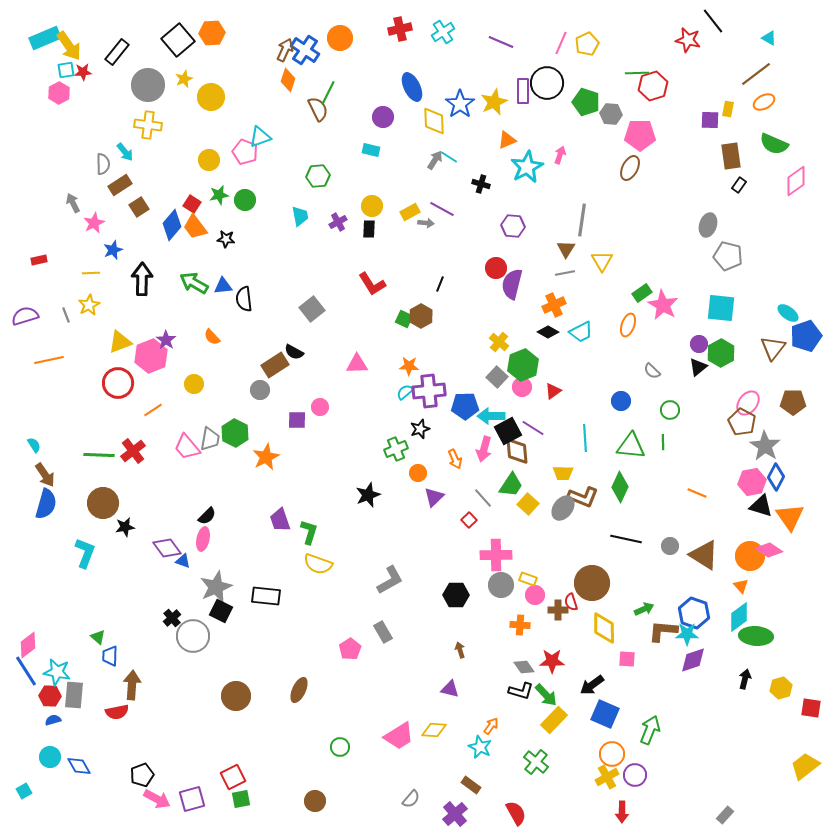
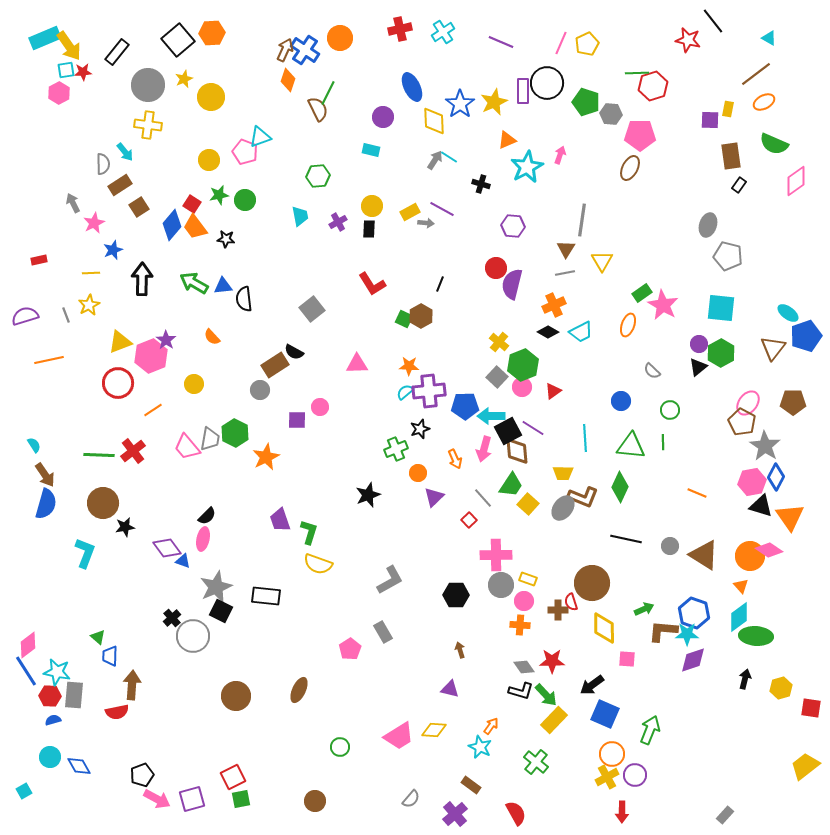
pink circle at (535, 595): moved 11 px left, 6 px down
